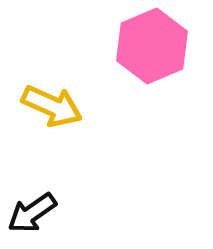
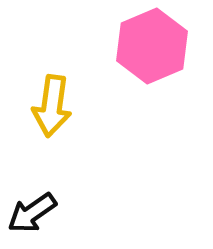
yellow arrow: rotated 74 degrees clockwise
